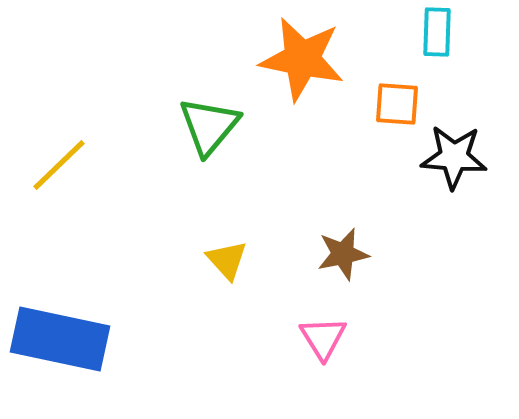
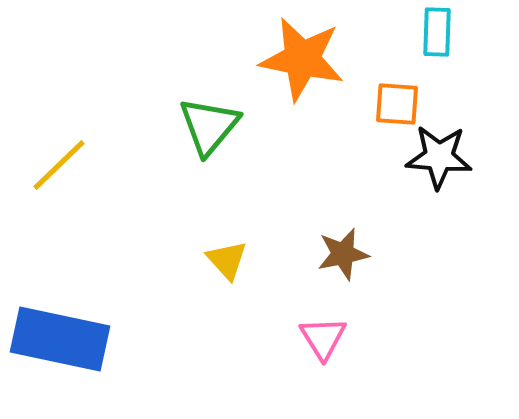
black star: moved 15 px left
